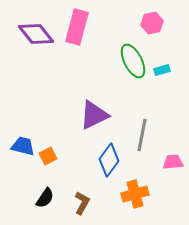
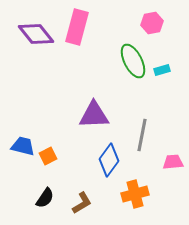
purple triangle: rotated 24 degrees clockwise
brown L-shape: rotated 30 degrees clockwise
